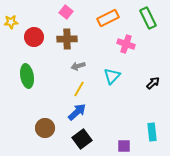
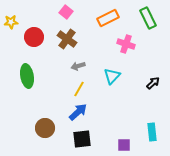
brown cross: rotated 36 degrees clockwise
blue arrow: moved 1 px right
black square: rotated 30 degrees clockwise
purple square: moved 1 px up
